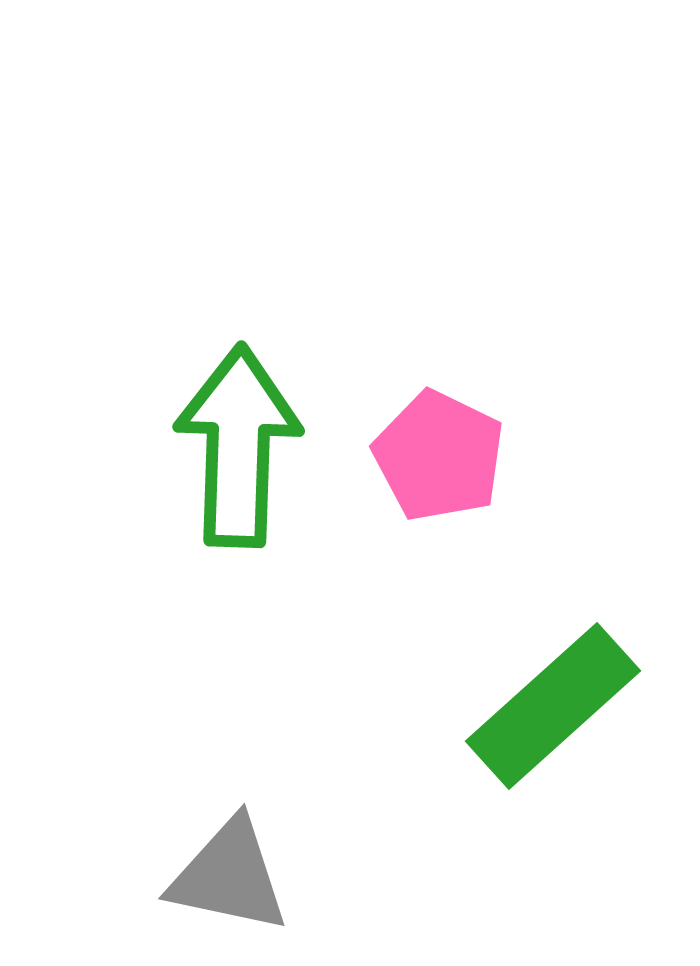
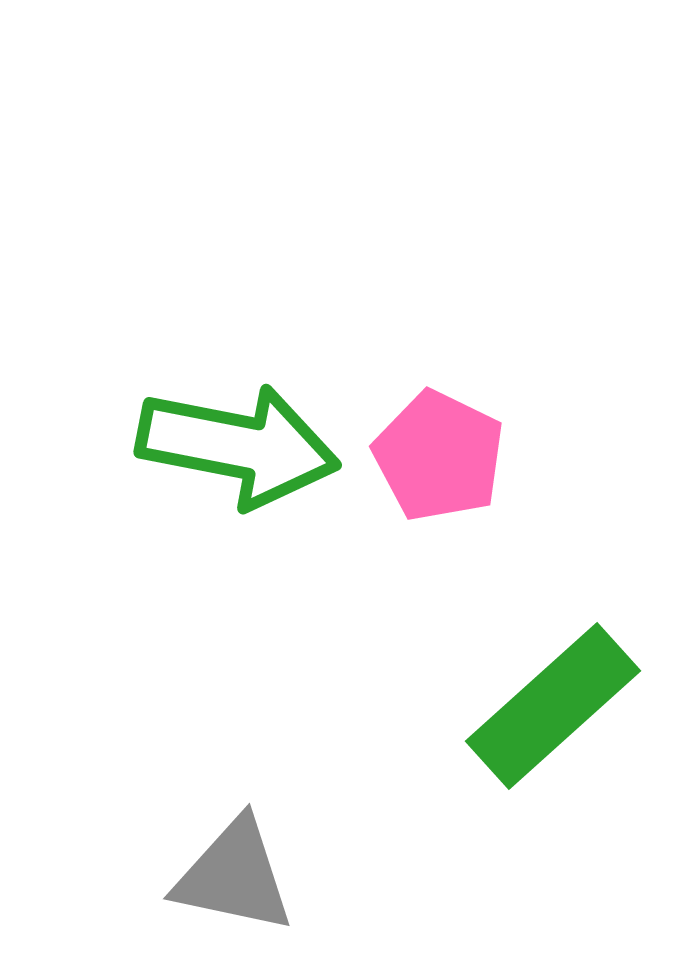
green arrow: rotated 99 degrees clockwise
gray triangle: moved 5 px right
